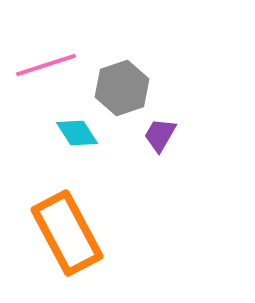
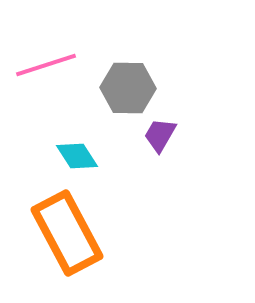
gray hexagon: moved 6 px right; rotated 20 degrees clockwise
cyan diamond: moved 23 px down
